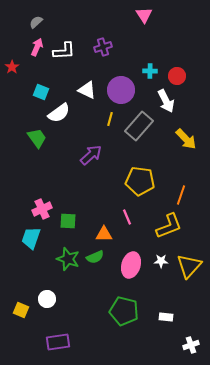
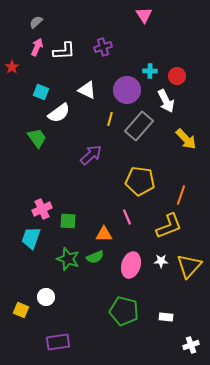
purple circle: moved 6 px right
white circle: moved 1 px left, 2 px up
